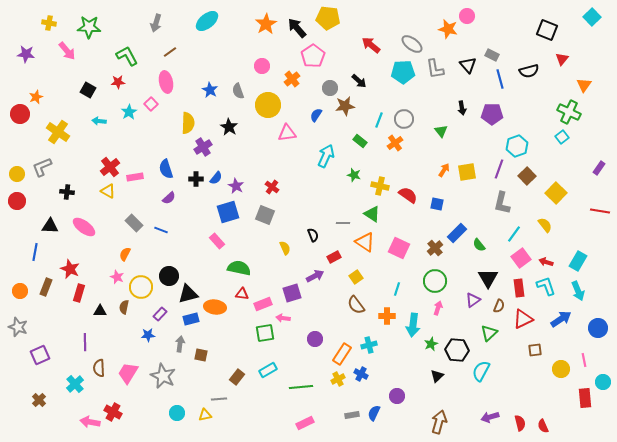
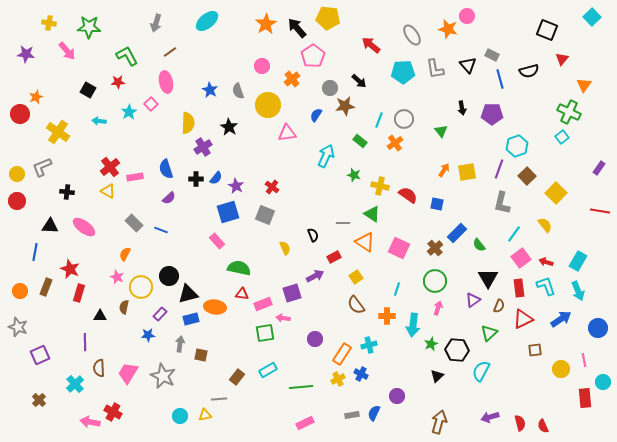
gray ellipse at (412, 44): moved 9 px up; rotated 20 degrees clockwise
black triangle at (100, 311): moved 5 px down
cyan circle at (177, 413): moved 3 px right, 3 px down
